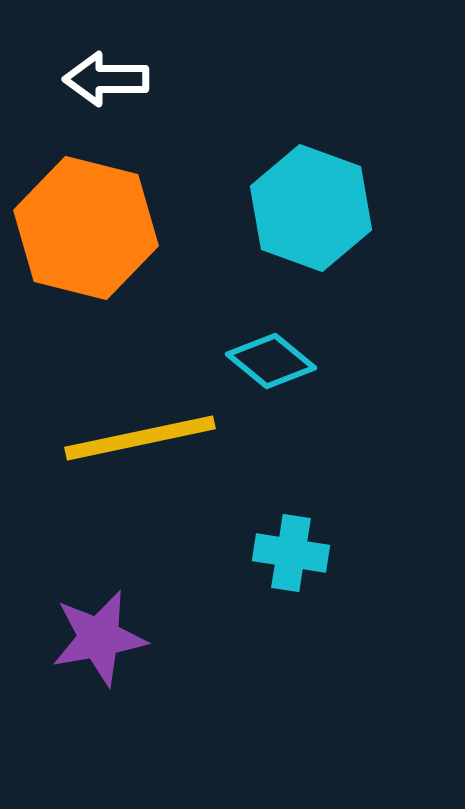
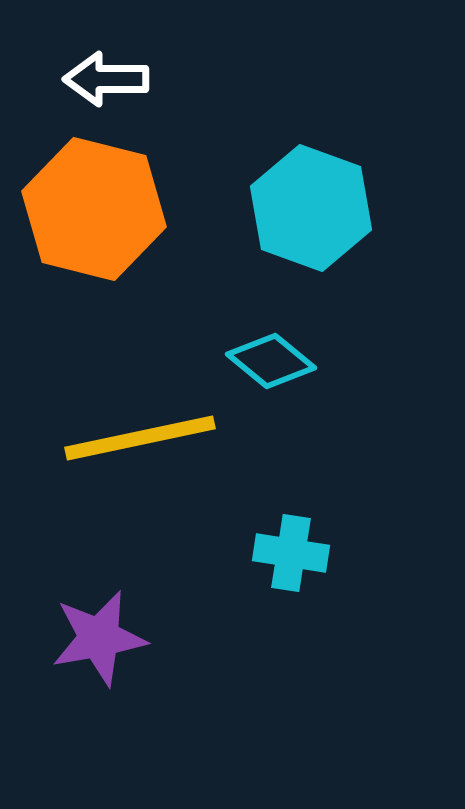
orange hexagon: moved 8 px right, 19 px up
